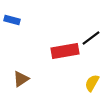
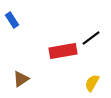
blue rectangle: rotated 42 degrees clockwise
red rectangle: moved 2 px left
